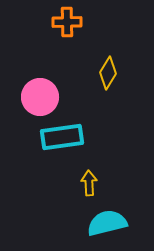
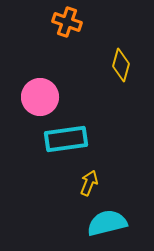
orange cross: rotated 20 degrees clockwise
yellow diamond: moved 13 px right, 8 px up; rotated 16 degrees counterclockwise
cyan rectangle: moved 4 px right, 2 px down
yellow arrow: rotated 25 degrees clockwise
